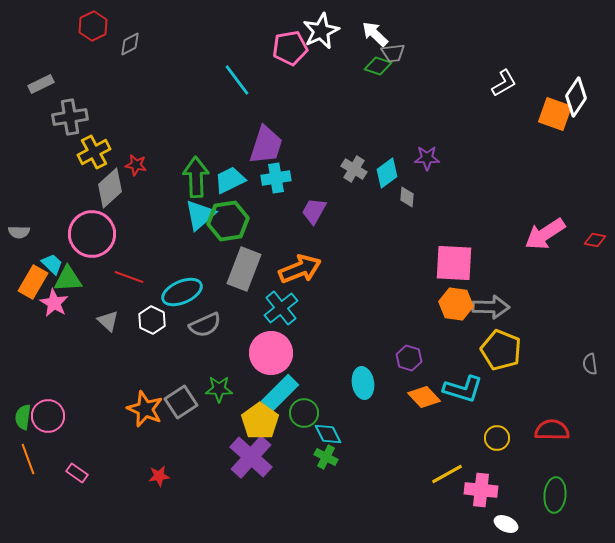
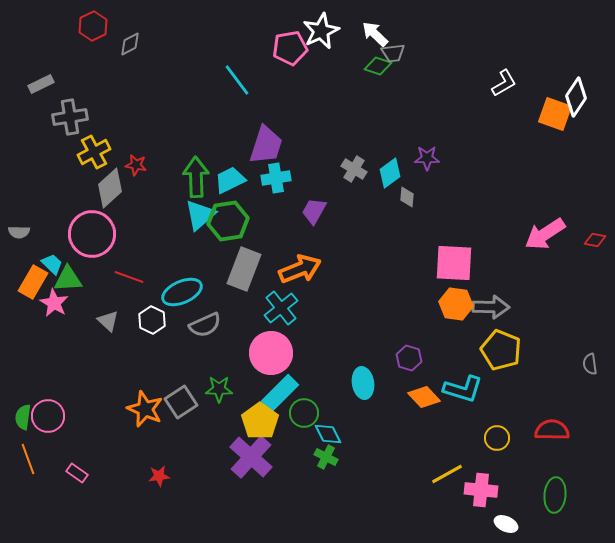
cyan diamond at (387, 173): moved 3 px right
